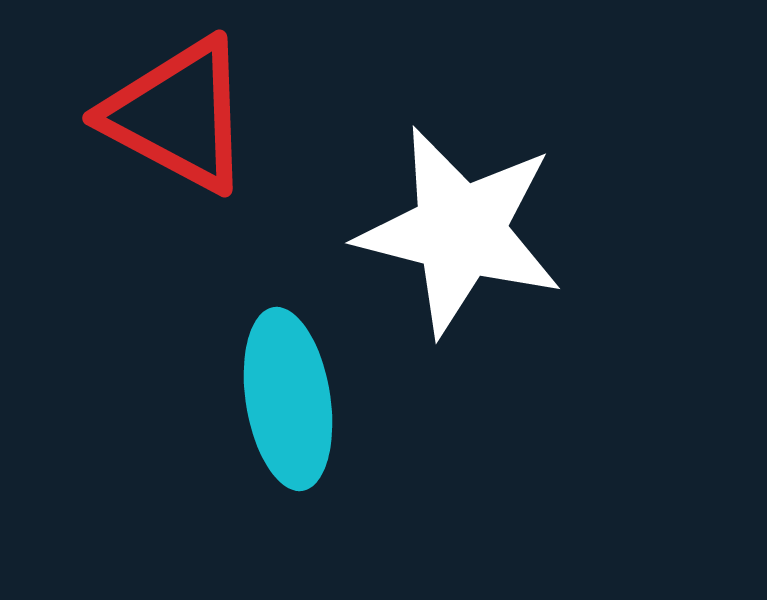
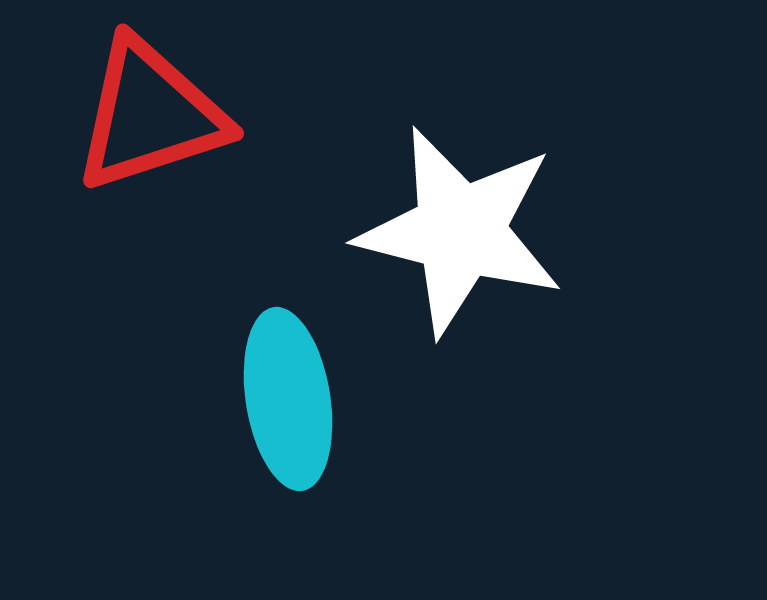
red triangle: moved 28 px left; rotated 46 degrees counterclockwise
